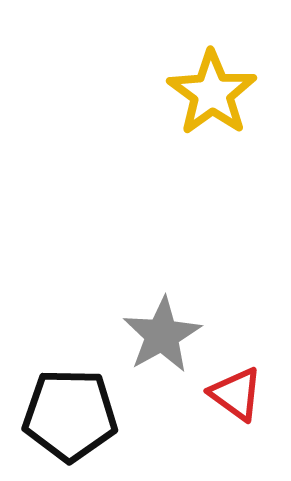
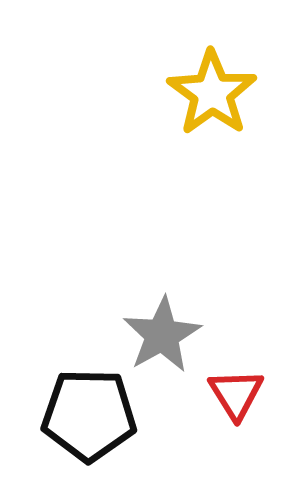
red triangle: rotated 22 degrees clockwise
black pentagon: moved 19 px right
